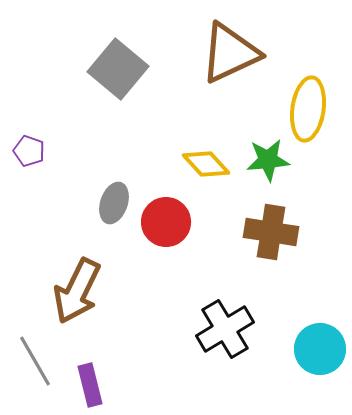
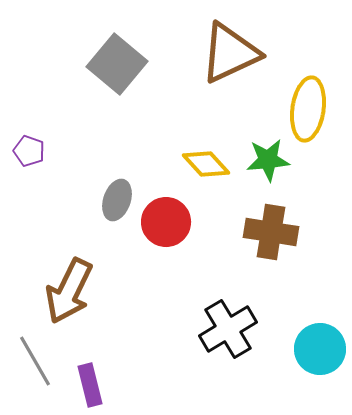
gray square: moved 1 px left, 5 px up
gray ellipse: moved 3 px right, 3 px up
brown arrow: moved 8 px left
black cross: moved 3 px right
